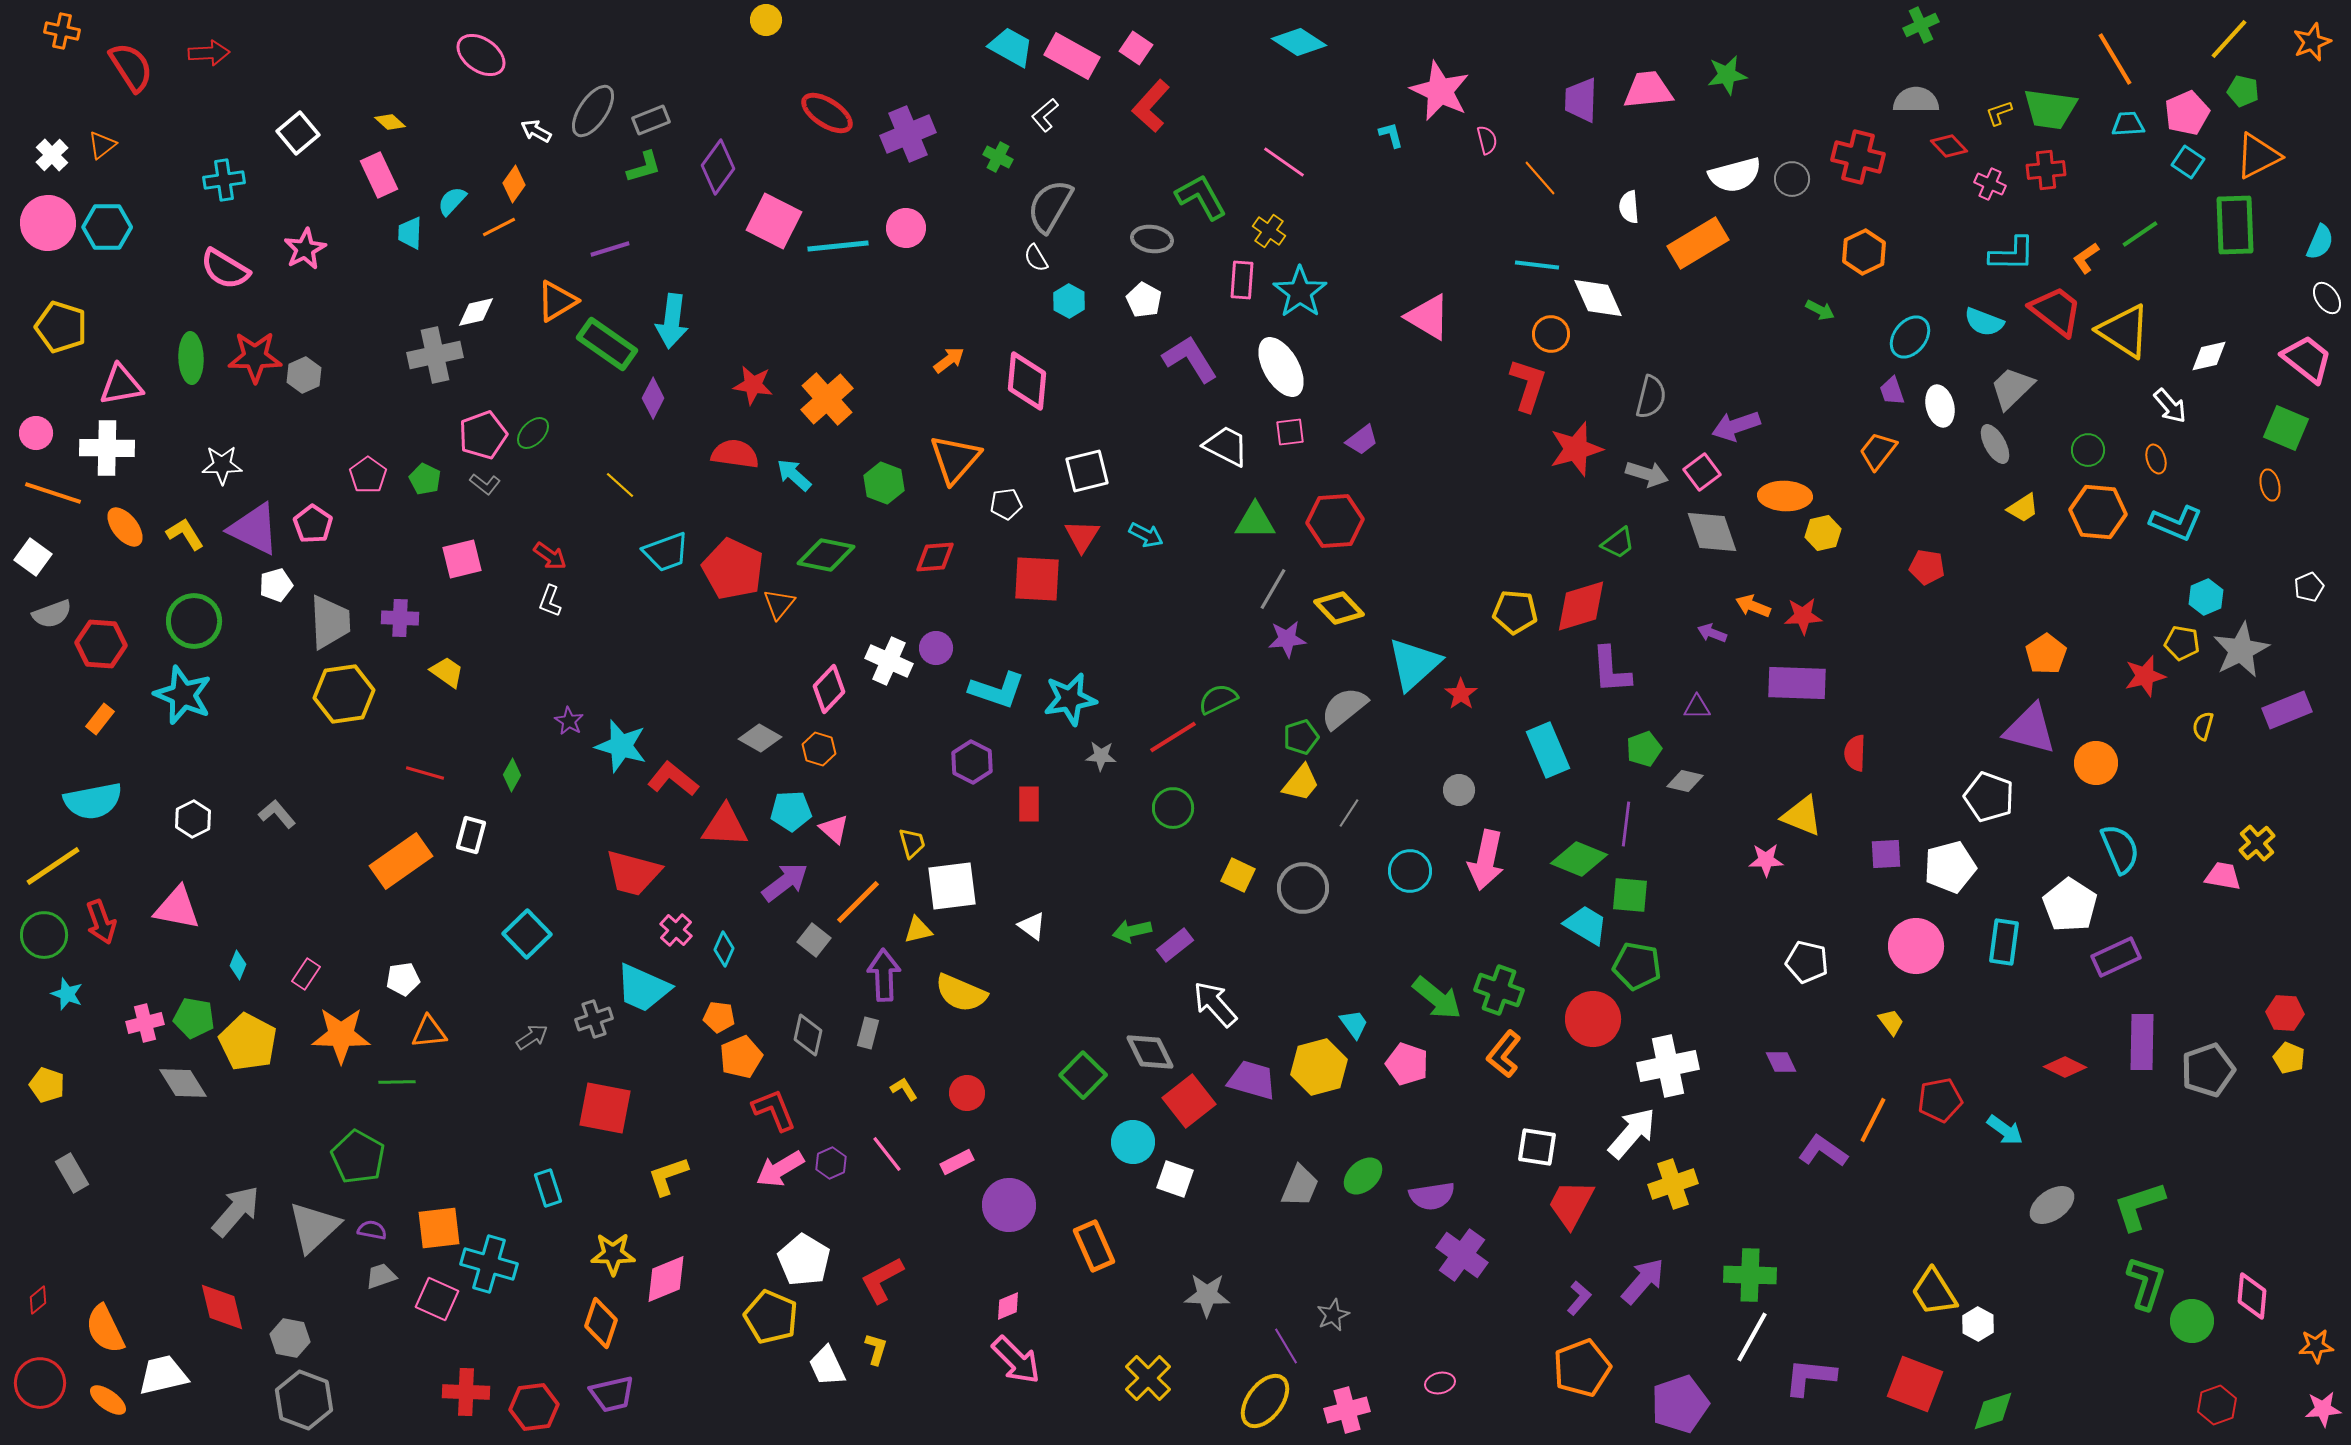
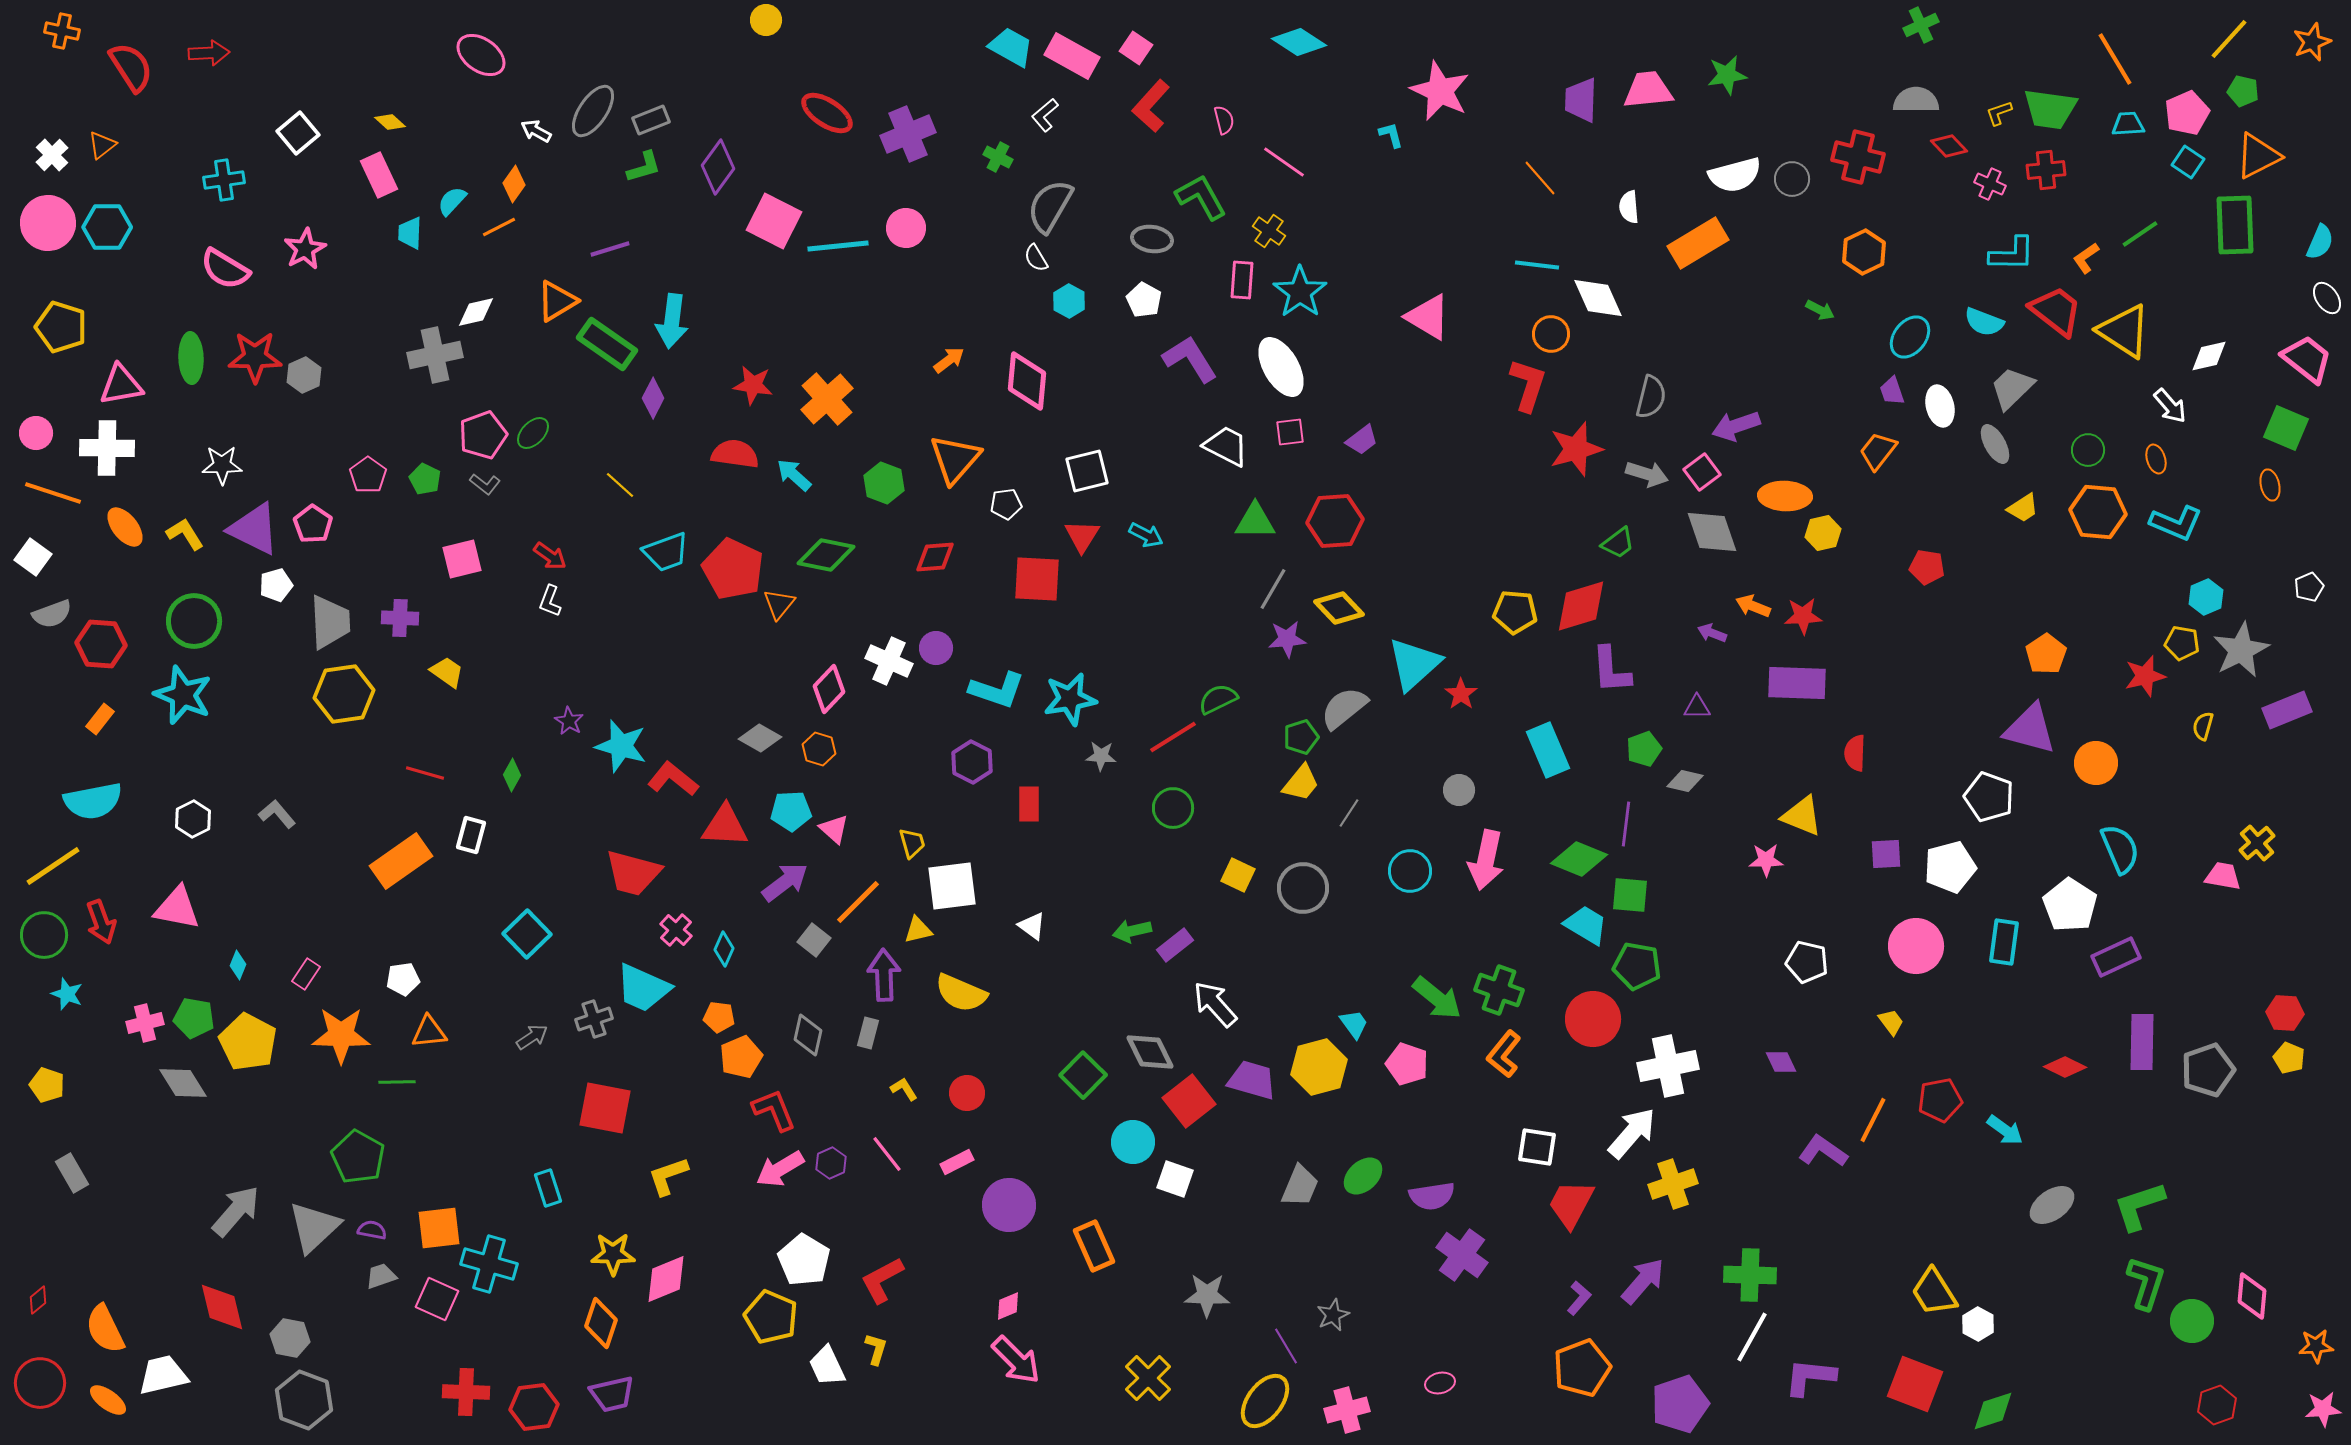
pink semicircle at (1487, 140): moved 263 px left, 20 px up
